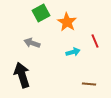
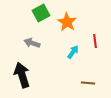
red line: rotated 16 degrees clockwise
cyan arrow: rotated 40 degrees counterclockwise
brown line: moved 1 px left, 1 px up
